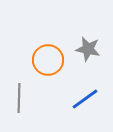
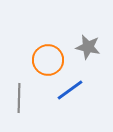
gray star: moved 2 px up
blue line: moved 15 px left, 9 px up
